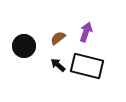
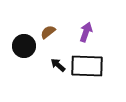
brown semicircle: moved 10 px left, 6 px up
black rectangle: rotated 12 degrees counterclockwise
